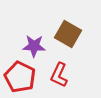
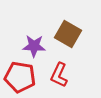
red pentagon: rotated 16 degrees counterclockwise
